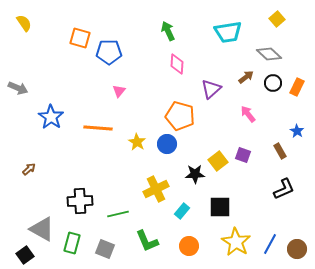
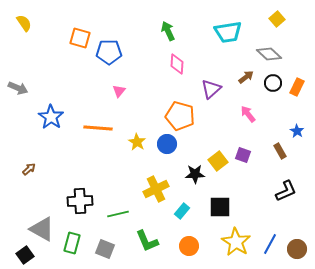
black L-shape at (284, 189): moved 2 px right, 2 px down
